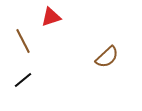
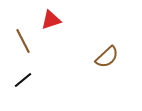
red triangle: moved 3 px down
